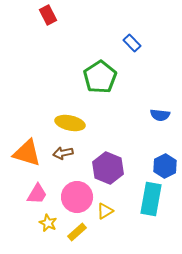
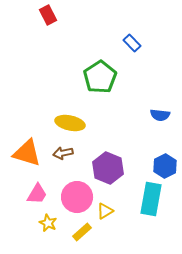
yellow rectangle: moved 5 px right
